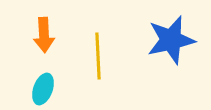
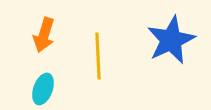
orange arrow: rotated 20 degrees clockwise
blue star: rotated 12 degrees counterclockwise
